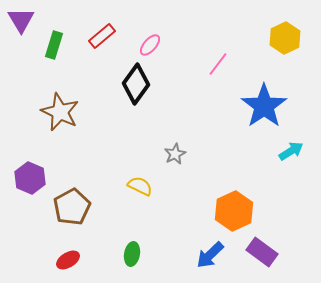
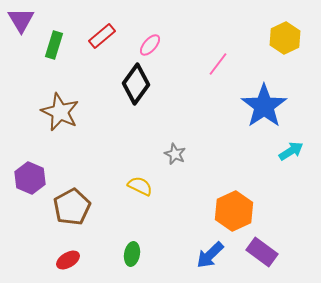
gray star: rotated 20 degrees counterclockwise
